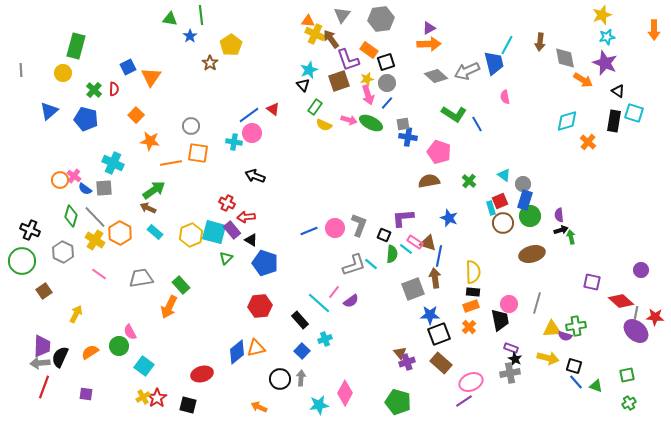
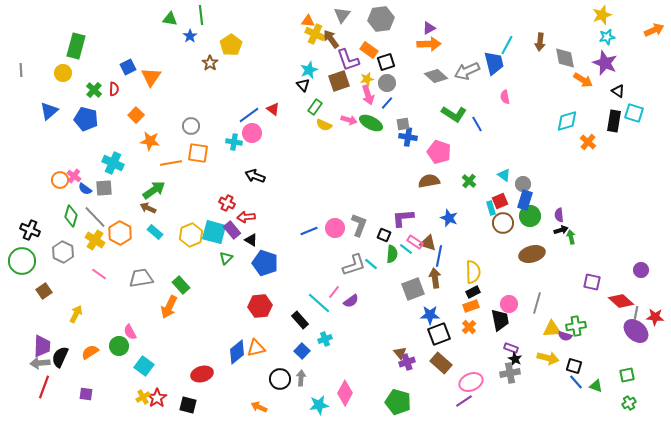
orange arrow at (654, 30): rotated 114 degrees counterclockwise
black rectangle at (473, 292): rotated 32 degrees counterclockwise
